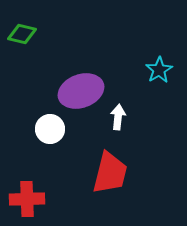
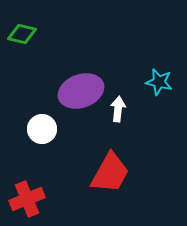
cyan star: moved 12 px down; rotated 28 degrees counterclockwise
white arrow: moved 8 px up
white circle: moved 8 px left
red trapezoid: rotated 15 degrees clockwise
red cross: rotated 20 degrees counterclockwise
